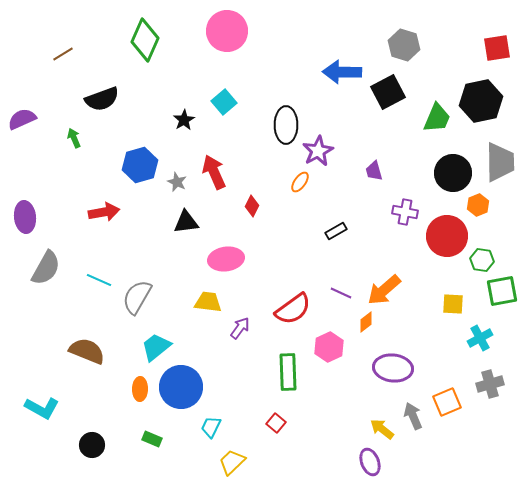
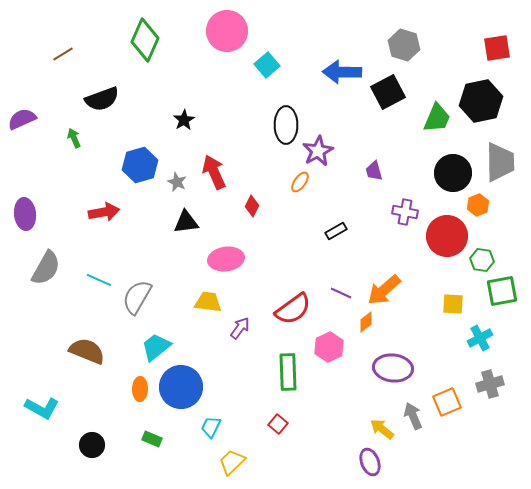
cyan square at (224, 102): moved 43 px right, 37 px up
purple ellipse at (25, 217): moved 3 px up
red square at (276, 423): moved 2 px right, 1 px down
